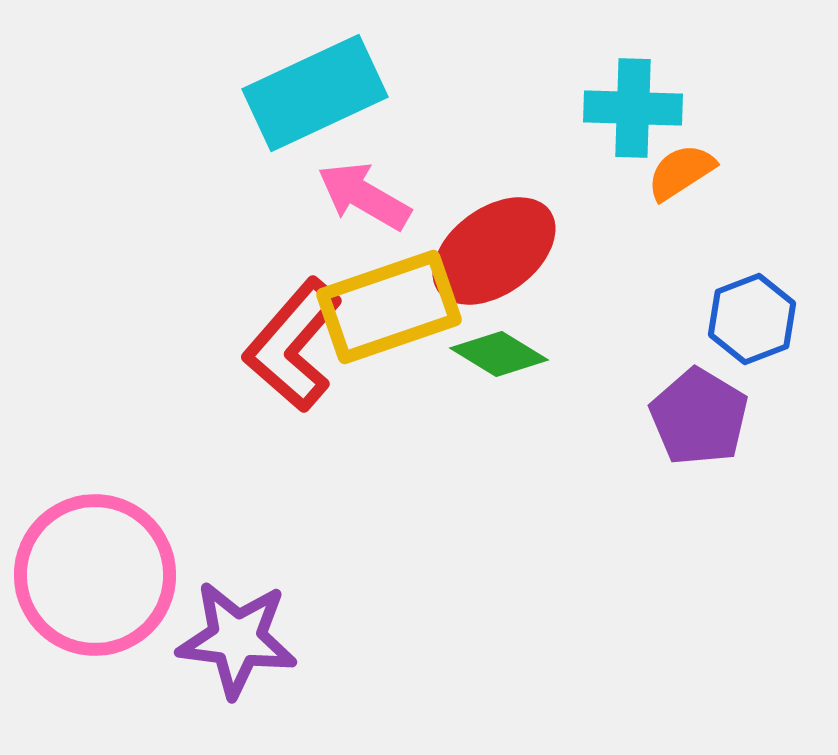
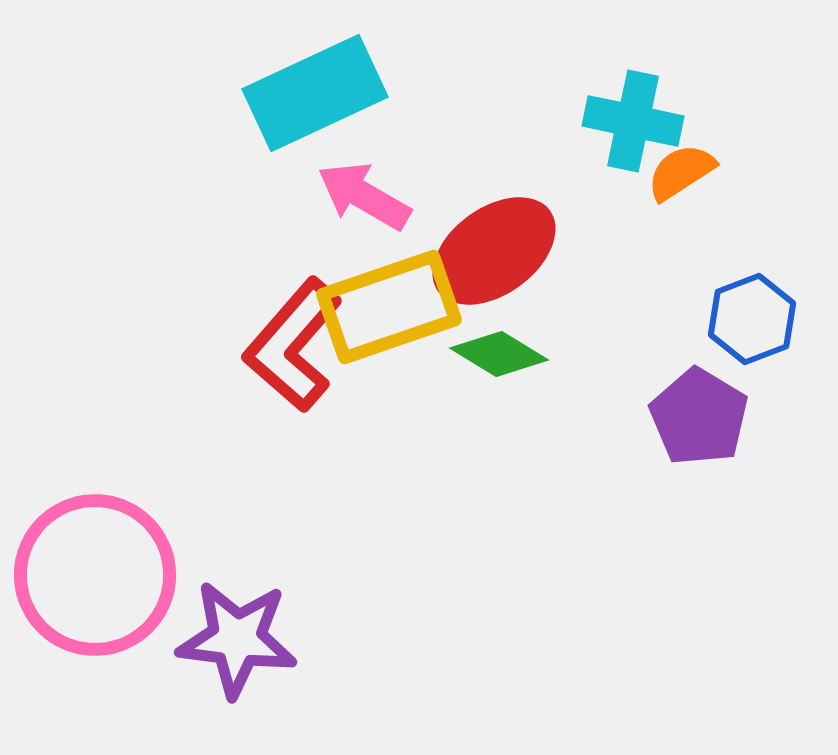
cyan cross: moved 13 px down; rotated 10 degrees clockwise
